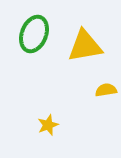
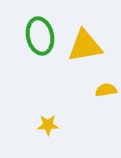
green ellipse: moved 6 px right, 2 px down; rotated 33 degrees counterclockwise
yellow star: rotated 20 degrees clockwise
